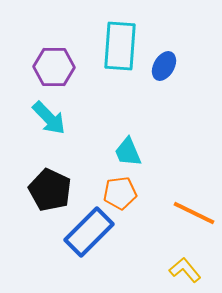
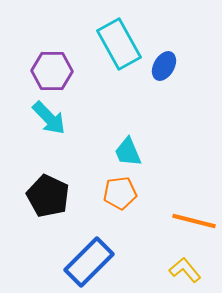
cyan rectangle: moved 1 px left, 2 px up; rotated 33 degrees counterclockwise
purple hexagon: moved 2 px left, 4 px down
black pentagon: moved 2 px left, 6 px down
orange line: moved 8 px down; rotated 12 degrees counterclockwise
blue rectangle: moved 30 px down
